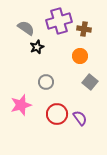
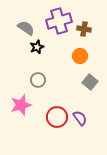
gray circle: moved 8 px left, 2 px up
red circle: moved 3 px down
